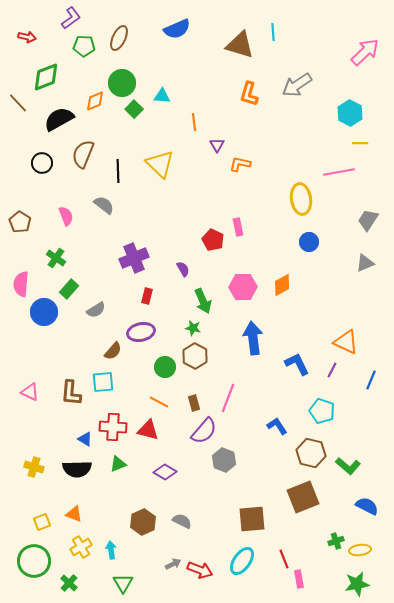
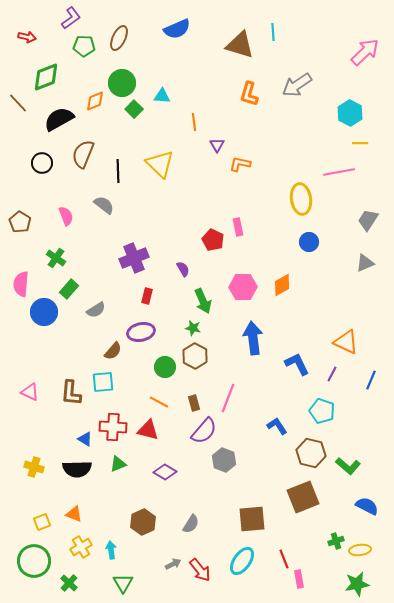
purple line at (332, 370): moved 4 px down
gray semicircle at (182, 521): moved 9 px right, 3 px down; rotated 96 degrees clockwise
red arrow at (200, 570): rotated 30 degrees clockwise
